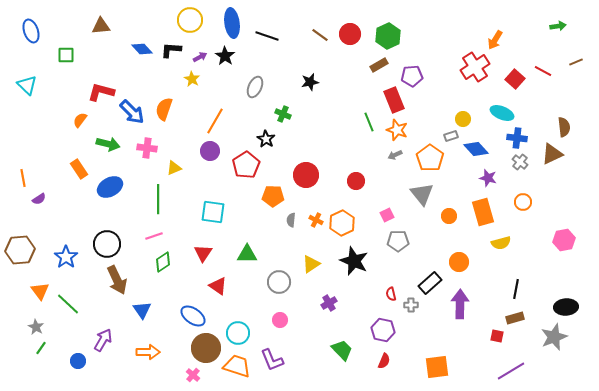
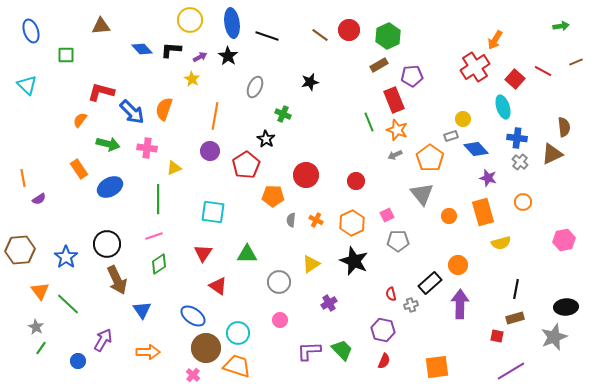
green arrow at (558, 26): moved 3 px right
red circle at (350, 34): moved 1 px left, 4 px up
black star at (225, 56): moved 3 px right
cyan ellipse at (502, 113): moved 1 px right, 6 px up; rotated 50 degrees clockwise
orange line at (215, 121): moved 5 px up; rotated 20 degrees counterclockwise
orange hexagon at (342, 223): moved 10 px right
green diamond at (163, 262): moved 4 px left, 2 px down
orange circle at (459, 262): moved 1 px left, 3 px down
gray cross at (411, 305): rotated 16 degrees counterclockwise
purple L-shape at (272, 360): moved 37 px right, 9 px up; rotated 110 degrees clockwise
